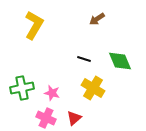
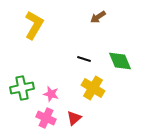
brown arrow: moved 1 px right, 2 px up
pink star: moved 1 px left, 1 px down
